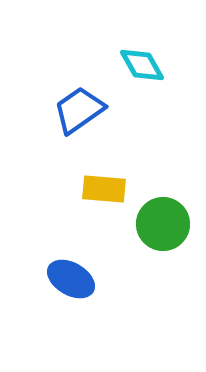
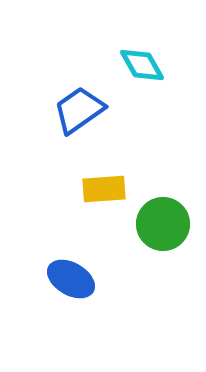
yellow rectangle: rotated 9 degrees counterclockwise
